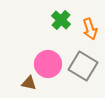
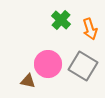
brown triangle: moved 1 px left, 2 px up
